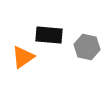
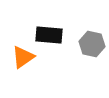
gray hexagon: moved 5 px right, 3 px up
